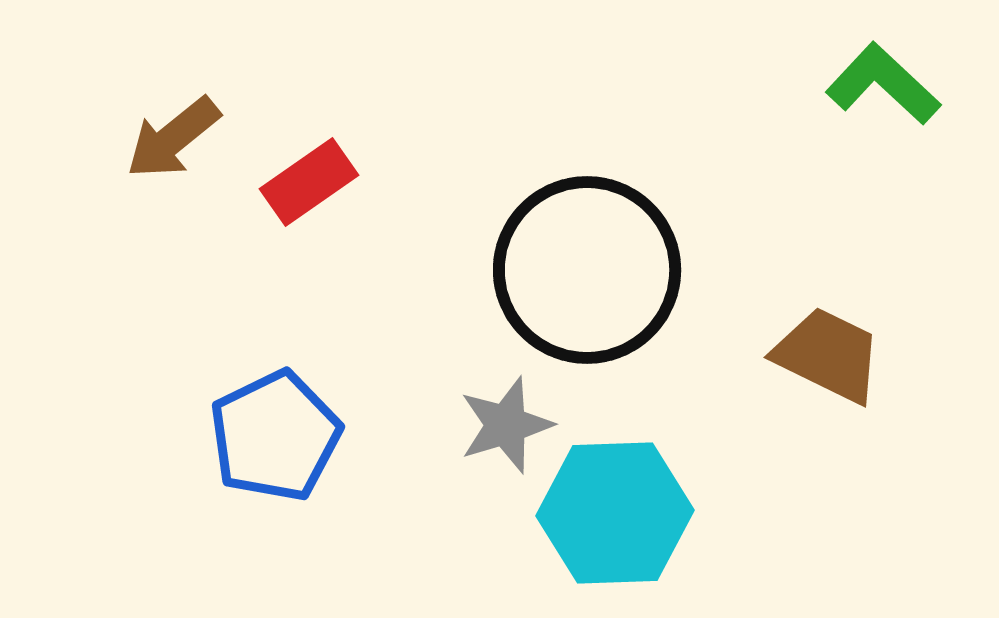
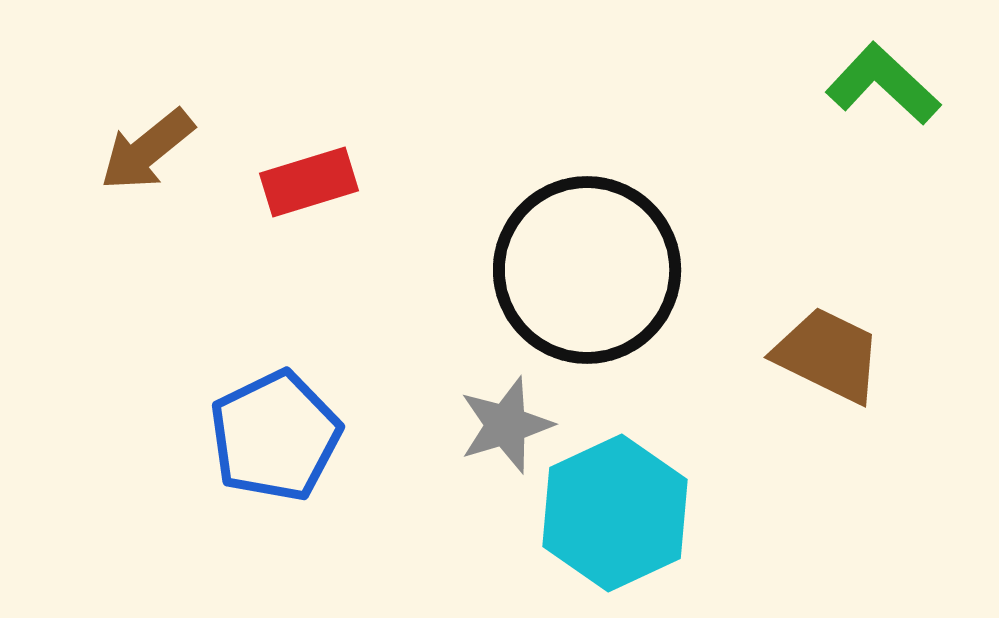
brown arrow: moved 26 px left, 12 px down
red rectangle: rotated 18 degrees clockwise
cyan hexagon: rotated 23 degrees counterclockwise
